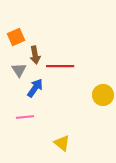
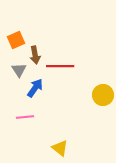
orange square: moved 3 px down
yellow triangle: moved 2 px left, 5 px down
